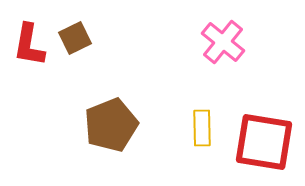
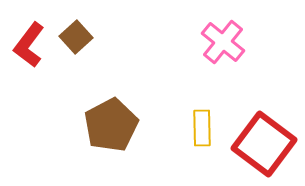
brown square: moved 1 px right, 1 px up; rotated 16 degrees counterclockwise
red L-shape: rotated 27 degrees clockwise
brown pentagon: rotated 6 degrees counterclockwise
red square: moved 2 px down; rotated 28 degrees clockwise
